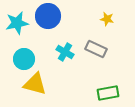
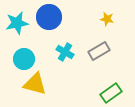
blue circle: moved 1 px right, 1 px down
gray rectangle: moved 3 px right, 2 px down; rotated 55 degrees counterclockwise
green rectangle: moved 3 px right; rotated 25 degrees counterclockwise
